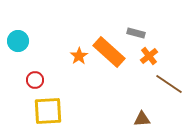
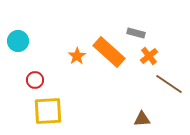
orange star: moved 2 px left
